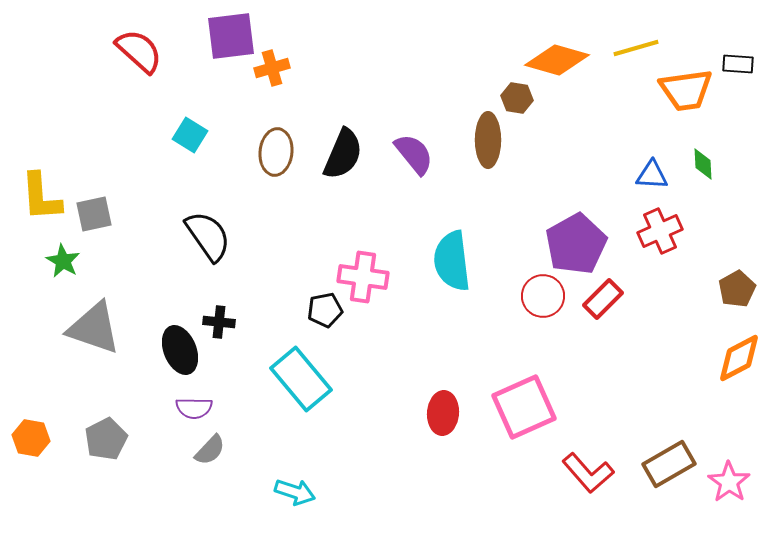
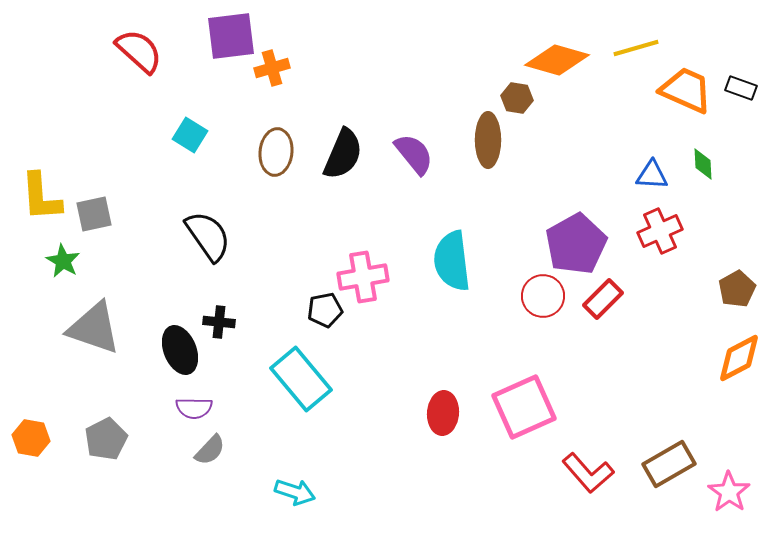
black rectangle at (738, 64): moved 3 px right, 24 px down; rotated 16 degrees clockwise
orange trapezoid at (686, 90): rotated 148 degrees counterclockwise
pink cross at (363, 277): rotated 18 degrees counterclockwise
pink star at (729, 482): moved 10 px down
